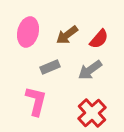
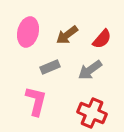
red semicircle: moved 3 px right
red cross: rotated 24 degrees counterclockwise
